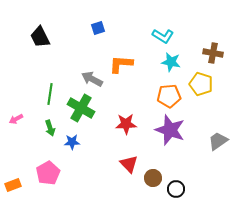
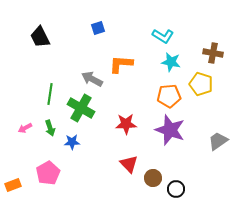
pink arrow: moved 9 px right, 9 px down
